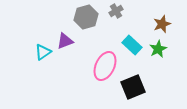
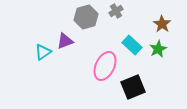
brown star: rotated 18 degrees counterclockwise
